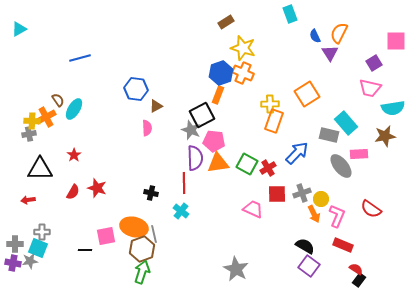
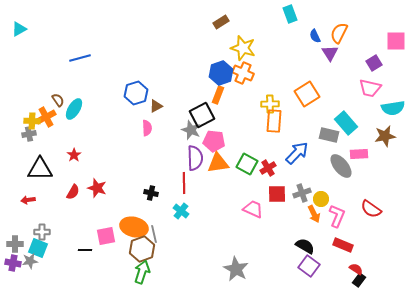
brown rectangle at (226, 22): moved 5 px left
blue hexagon at (136, 89): moved 4 px down; rotated 25 degrees counterclockwise
orange rectangle at (274, 121): rotated 15 degrees counterclockwise
